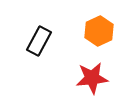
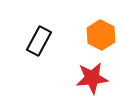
orange hexagon: moved 2 px right, 4 px down; rotated 8 degrees counterclockwise
